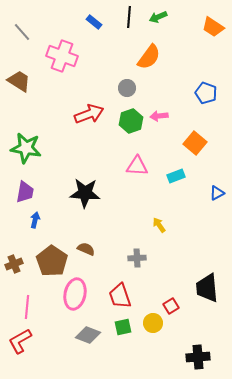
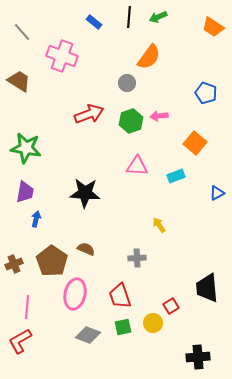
gray circle: moved 5 px up
blue arrow: moved 1 px right, 1 px up
